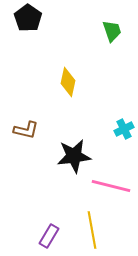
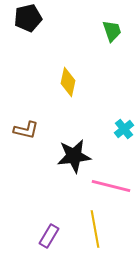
black pentagon: rotated 24 degrees clockwise
cyan cross: rotated 12 degrees counterclockwise
yellow line: moved 3 px right, 1 px up
